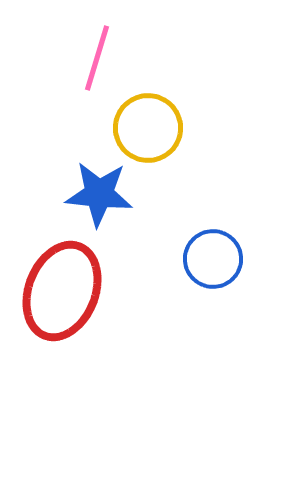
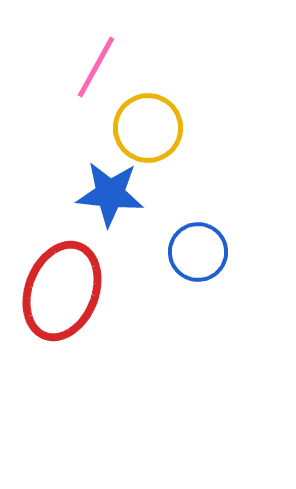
pink line: moved 1 px left, 9 px down; rotated 12 degrees clockwise
blue star: moved 11 px right
blue circle: moved 15 px left, 7 px up
